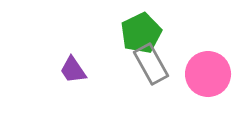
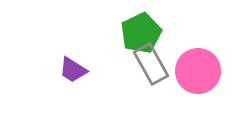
purple trapezoid: rotated 24 degrees counterclockwise
pink circle: moved 10 px left, 3 px up
